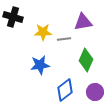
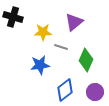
purple triangle: moved 9 px left; rotated 30 degrees counterclockwise
gray line: moved 3 px left, 8 px down; rotated 24 degrees clockwise
